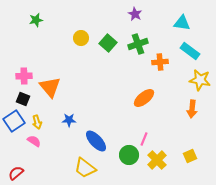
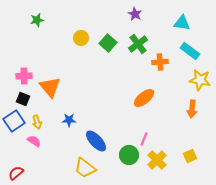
green star: moved 1 px right
green cross: rotated 18 degrees counterclockwise
